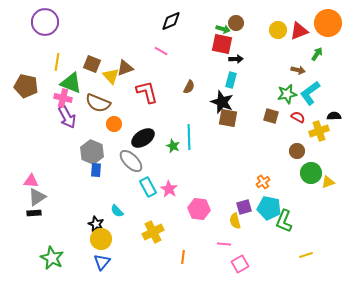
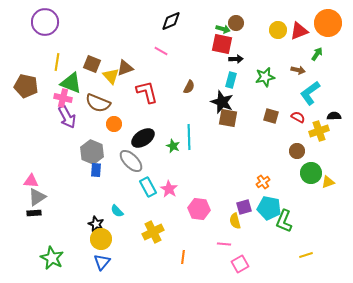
green star at (287, 94): moved 22 px left, 17 px up
